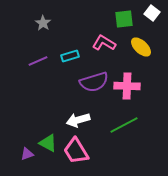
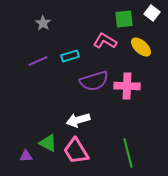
pink L-shape: moved 1 px right, 2 px up
purple semicircle: moved 1 px up
green line: moved 4 px right, 28 px down; rotated 76 degrees counterclockwise
purple triangle: moved 1 px left, 2 px down; rotated 16 degrees clockwise
